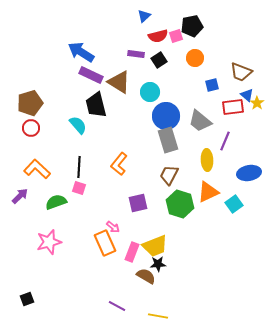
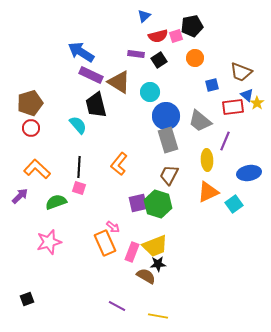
green hexagon at (180, 204): moved 22 px left
